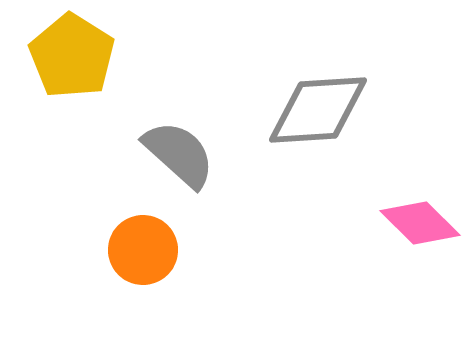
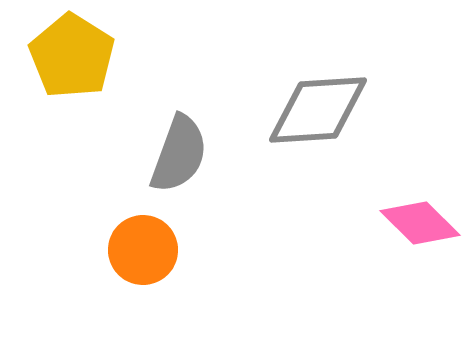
gray semicircle: rotated 68 degrees clockwise
